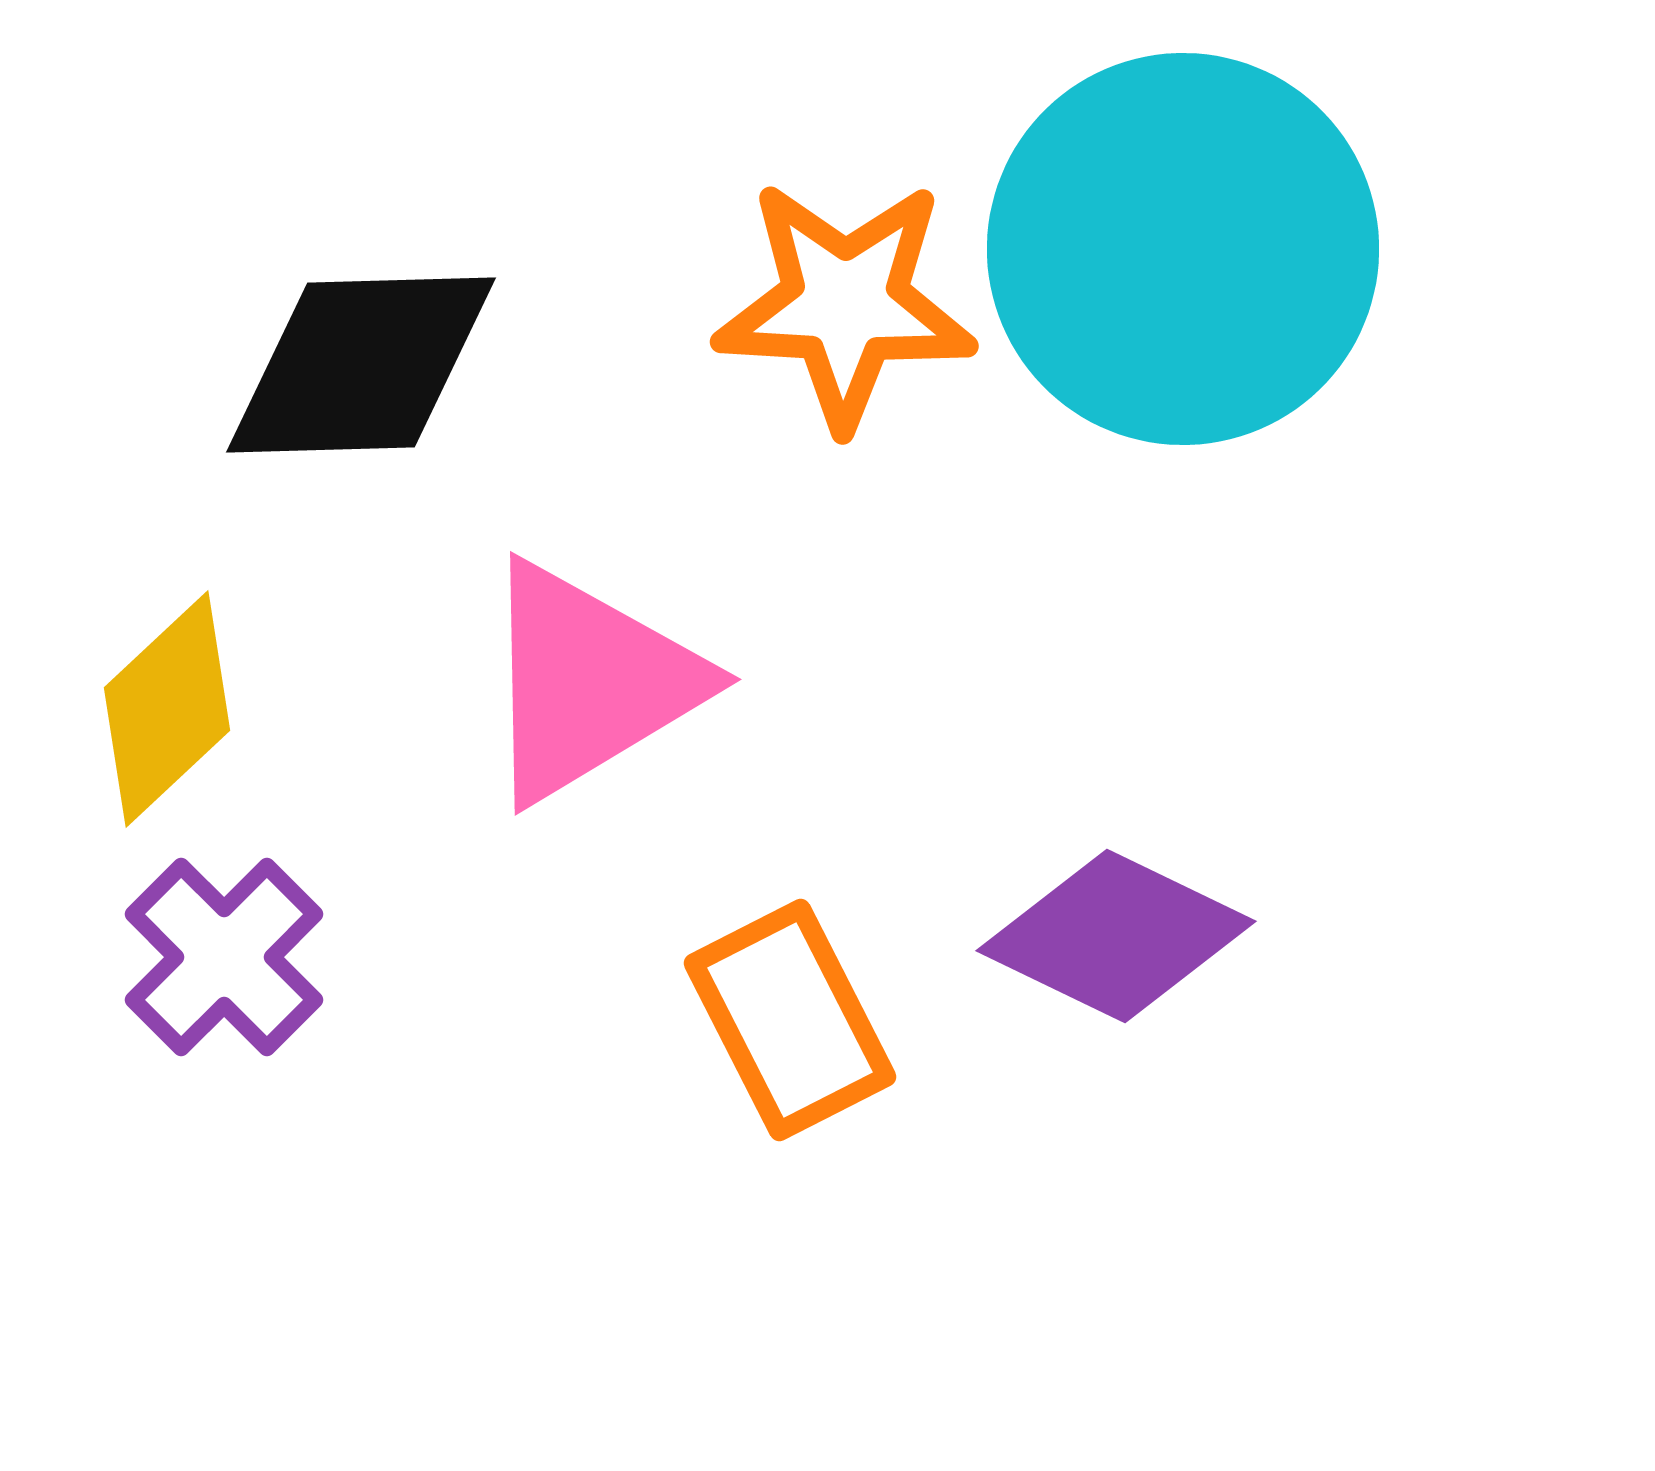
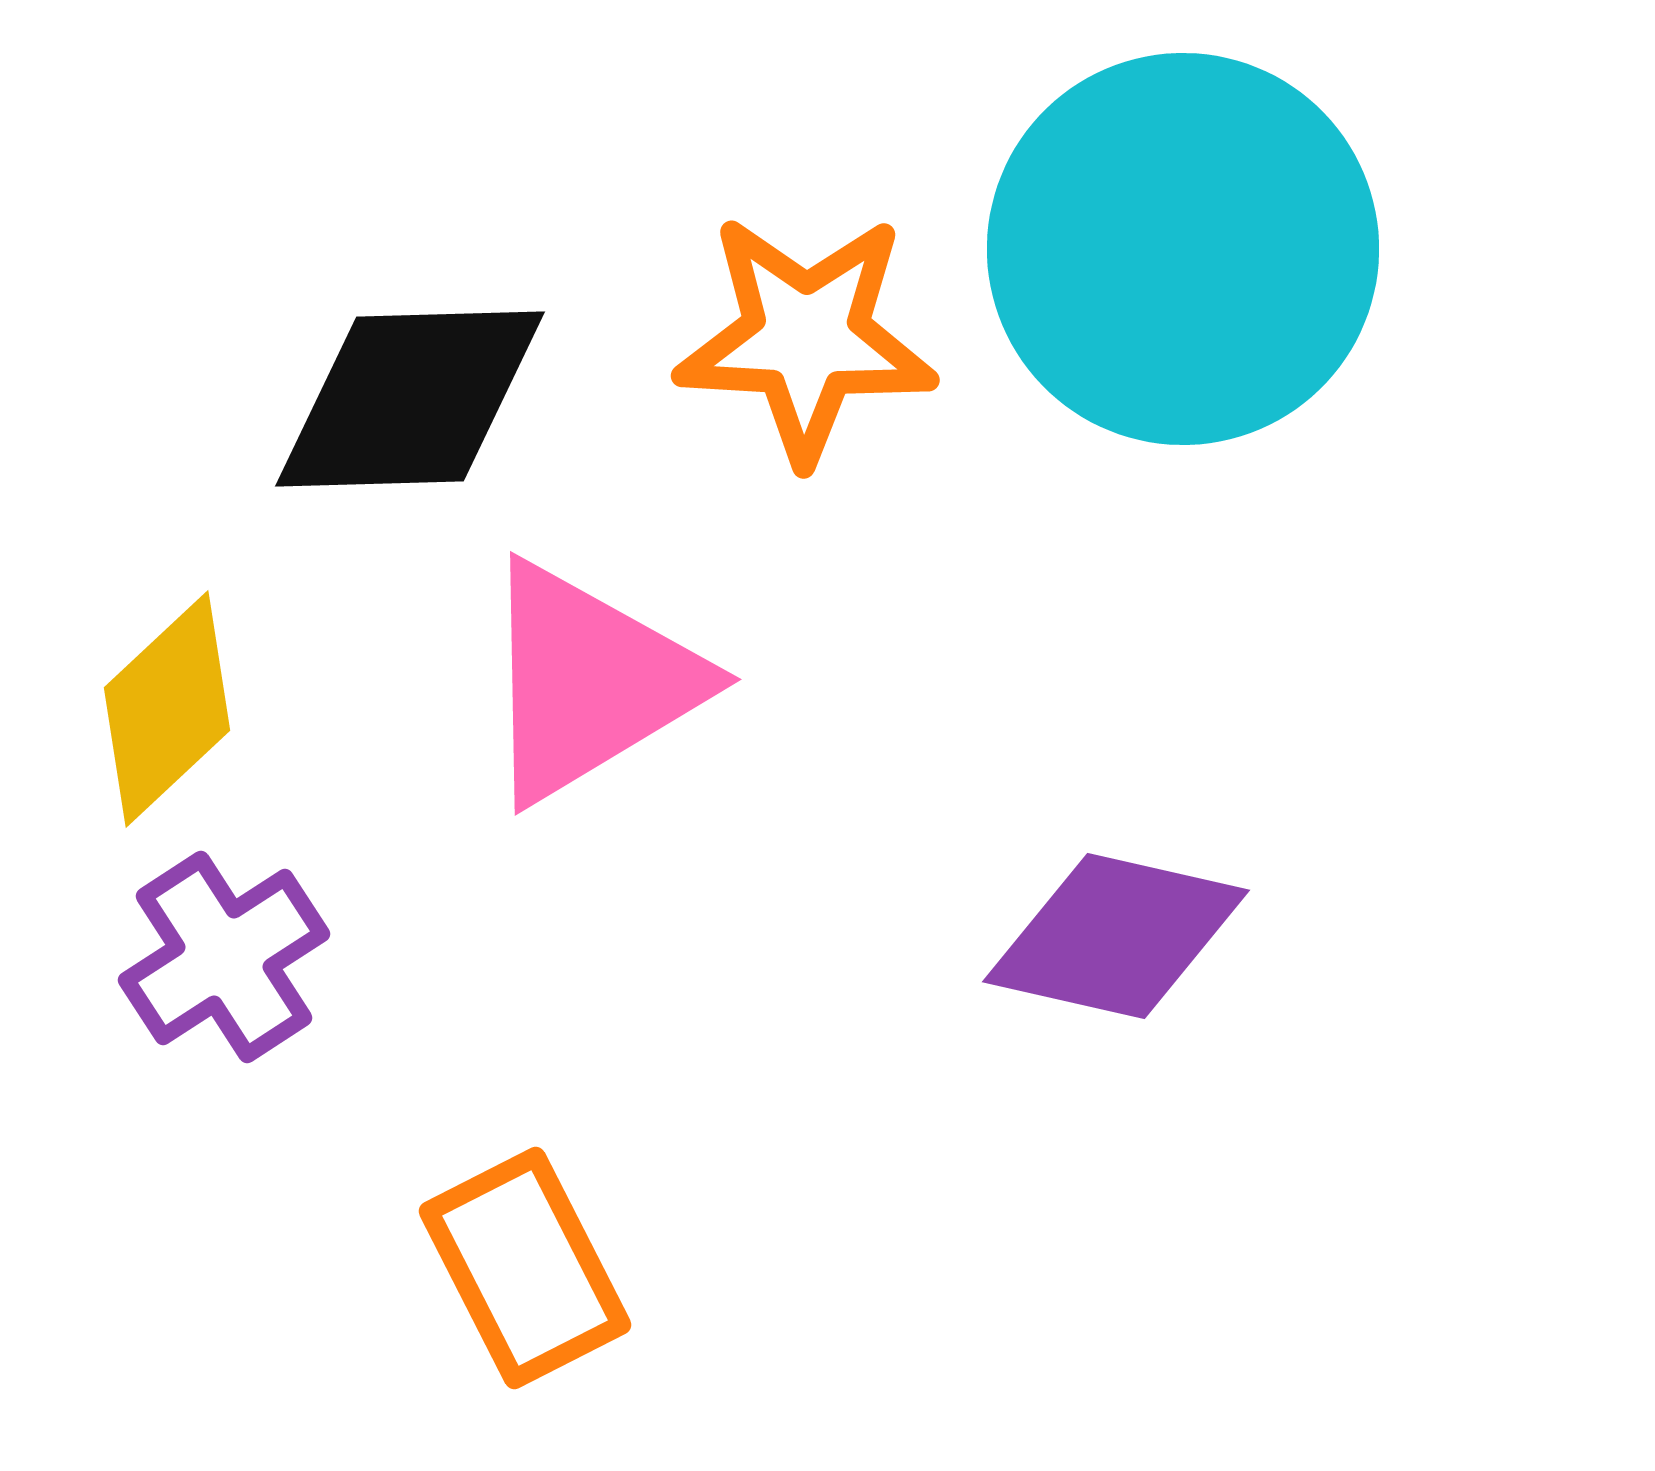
orange star: moved 39 px left, 34 px down
black diamond: moved 49 px right, 34 px down
purple diamond: rotated 13 degrees counterclockwise
purple cross: rotated 12 degrees clockwise
orange rectangle: moved 265 px left, 248 px down
